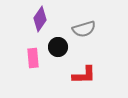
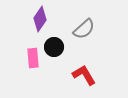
gray semicircle: rotated 25 degrees counterclockwise
black circle: moved 4 px left
red L-shape: rotated 120 degrees counterclockwise
